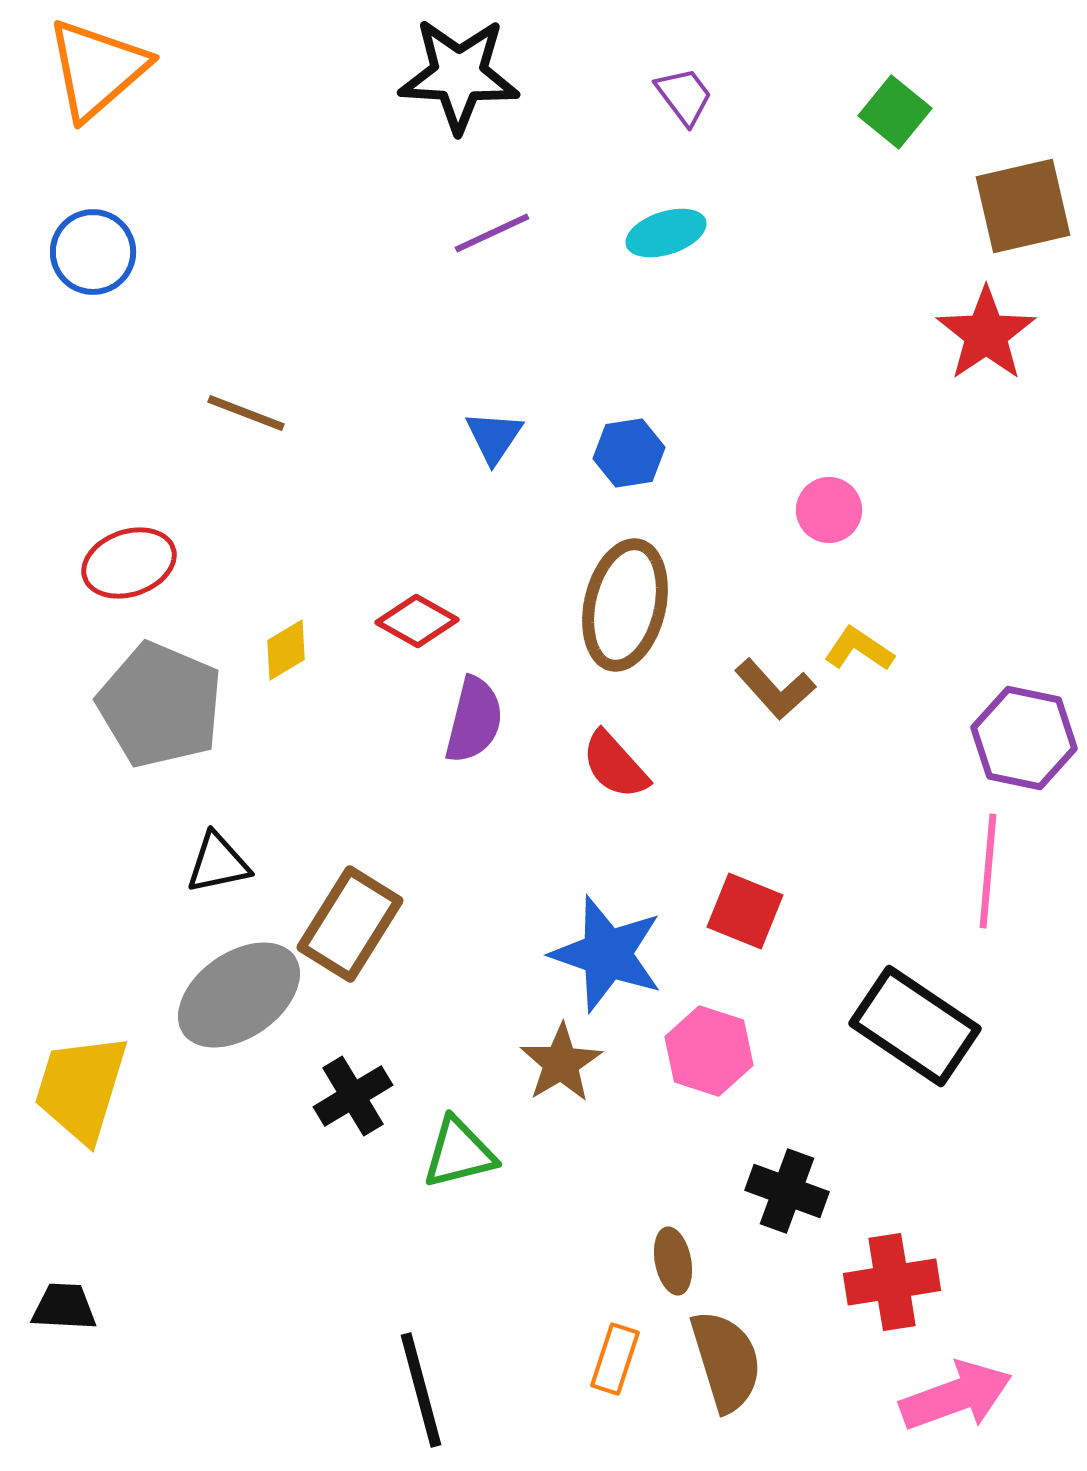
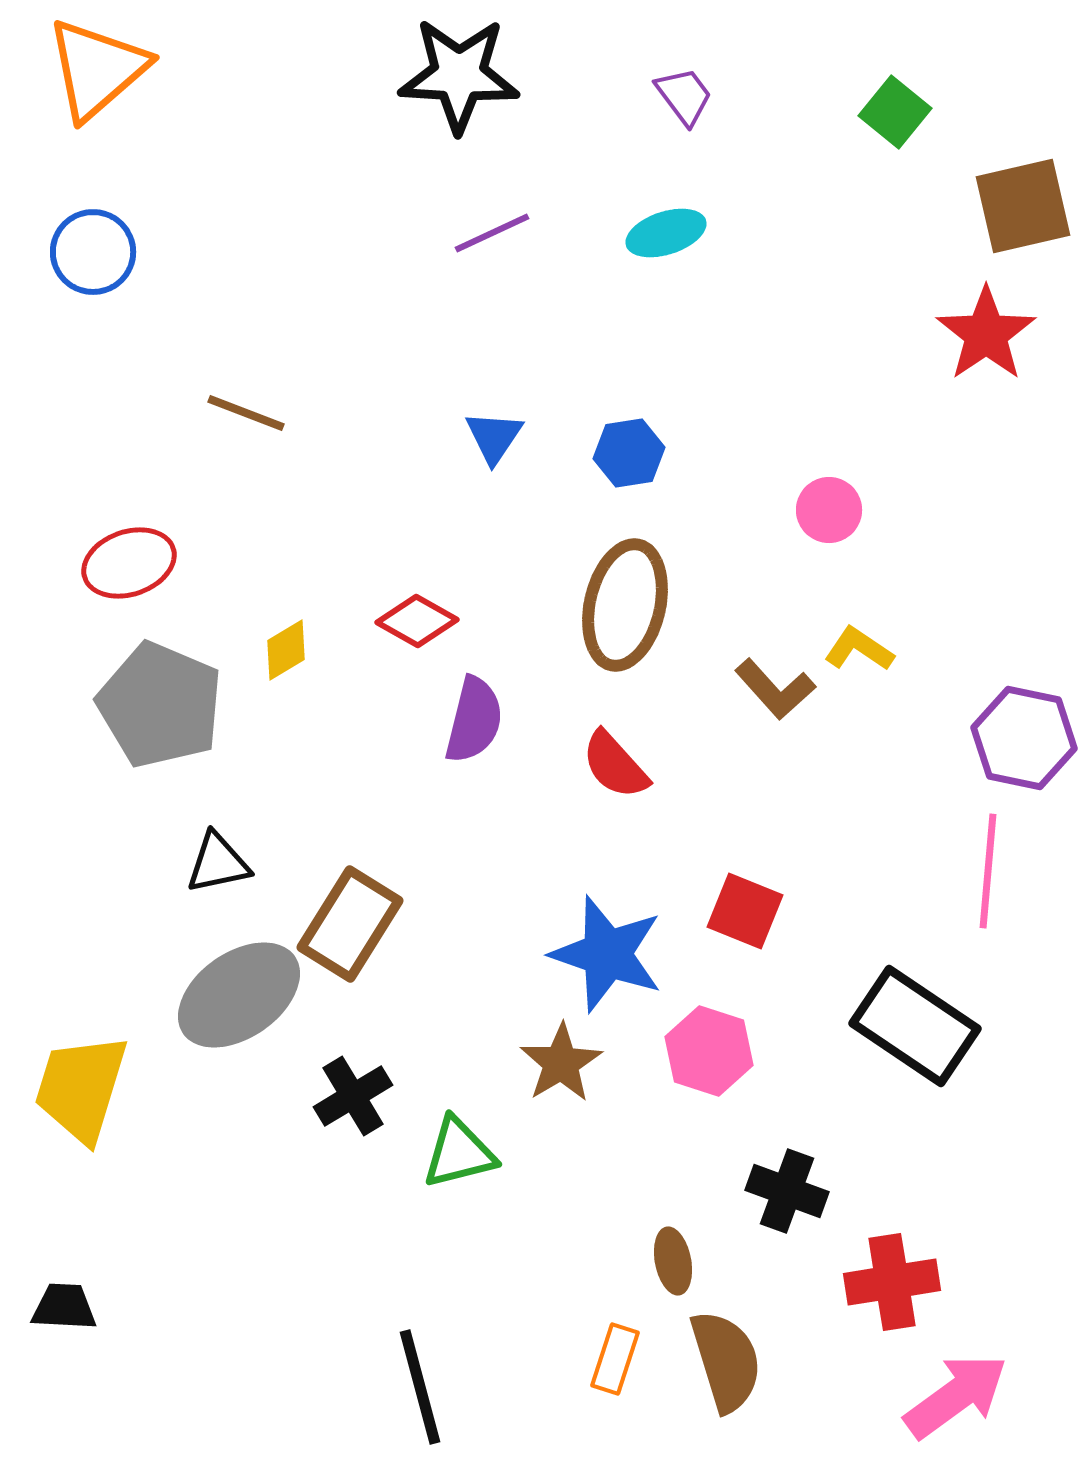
black line at (421, 1390): moved 1 px left, 3 px up
pink arrow at (956, 1396): rotated 16 degrees counterclockwise
